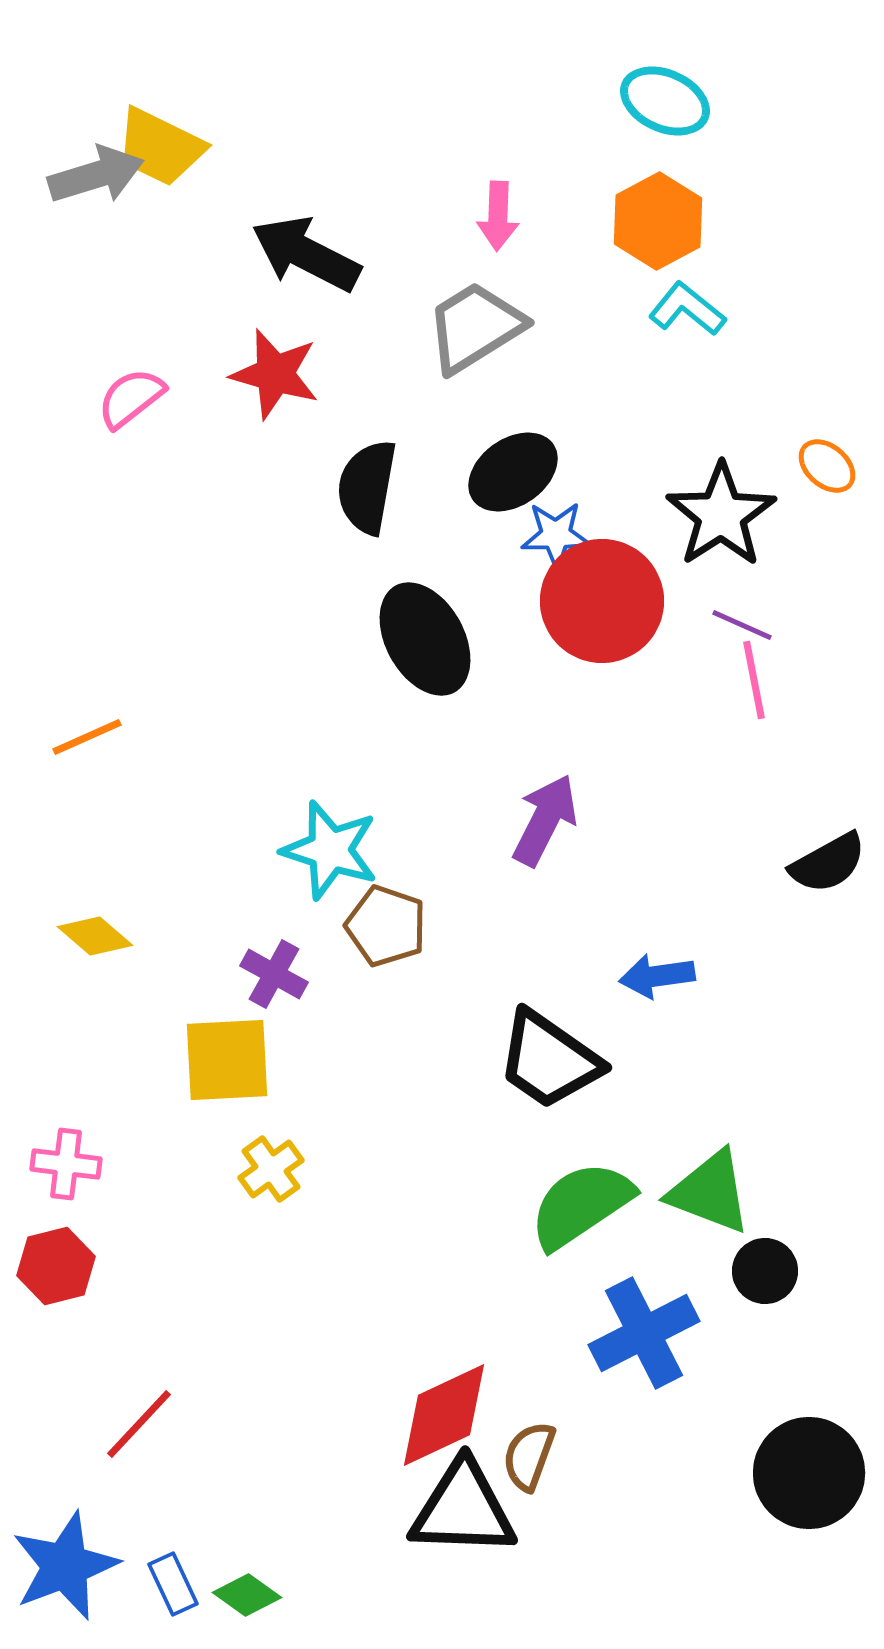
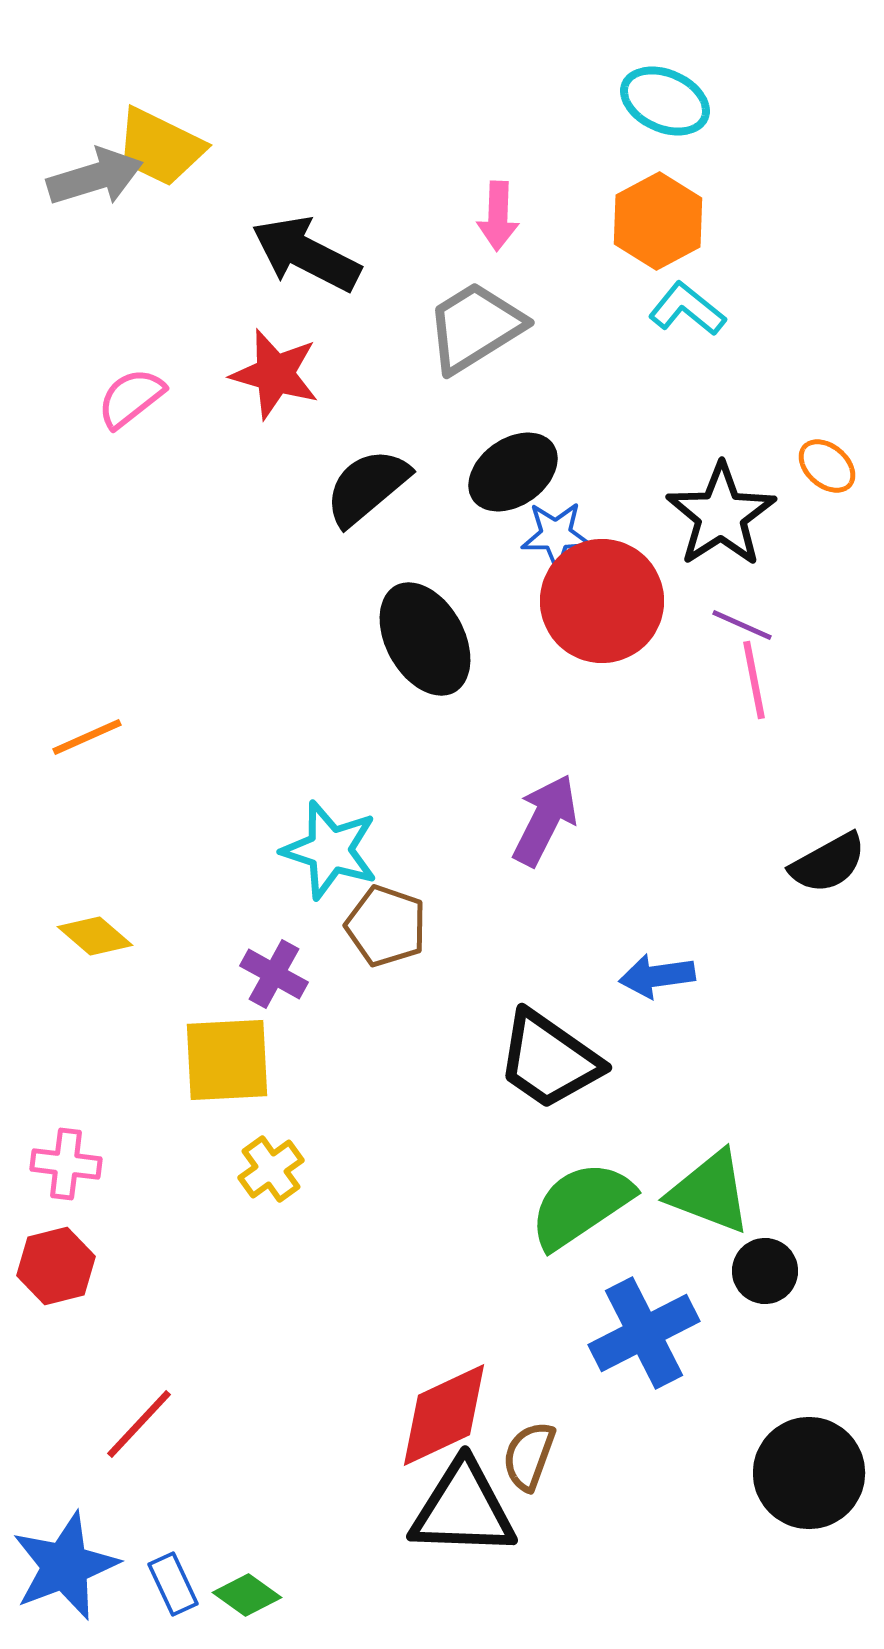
gray arrow at (96, 175): moved 1 px left, 2 px down
black semicircle at (367, 487): rotated 40 degrees clockwise
